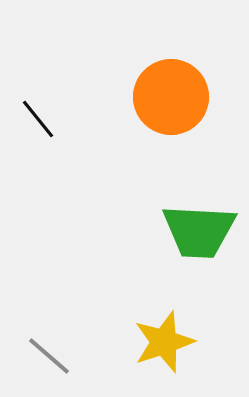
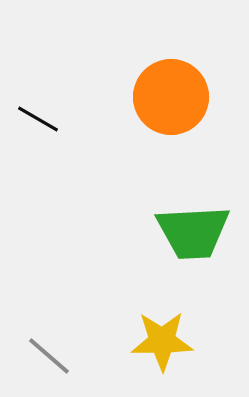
black line: rotated 21 degrees counterclockwise
green trapezoid: moved 6 px left, 1 px down; rotated 6 degrees counterclockwise
yellow star: moved 2 px left, 1 px up; rotated 18 degrees clockwise
